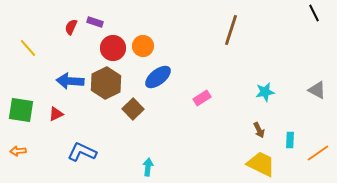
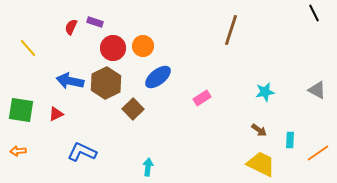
blue arrow: rotated 8 degrees clockwise
brown arrow: rotated 28 degrees counterclockwise
